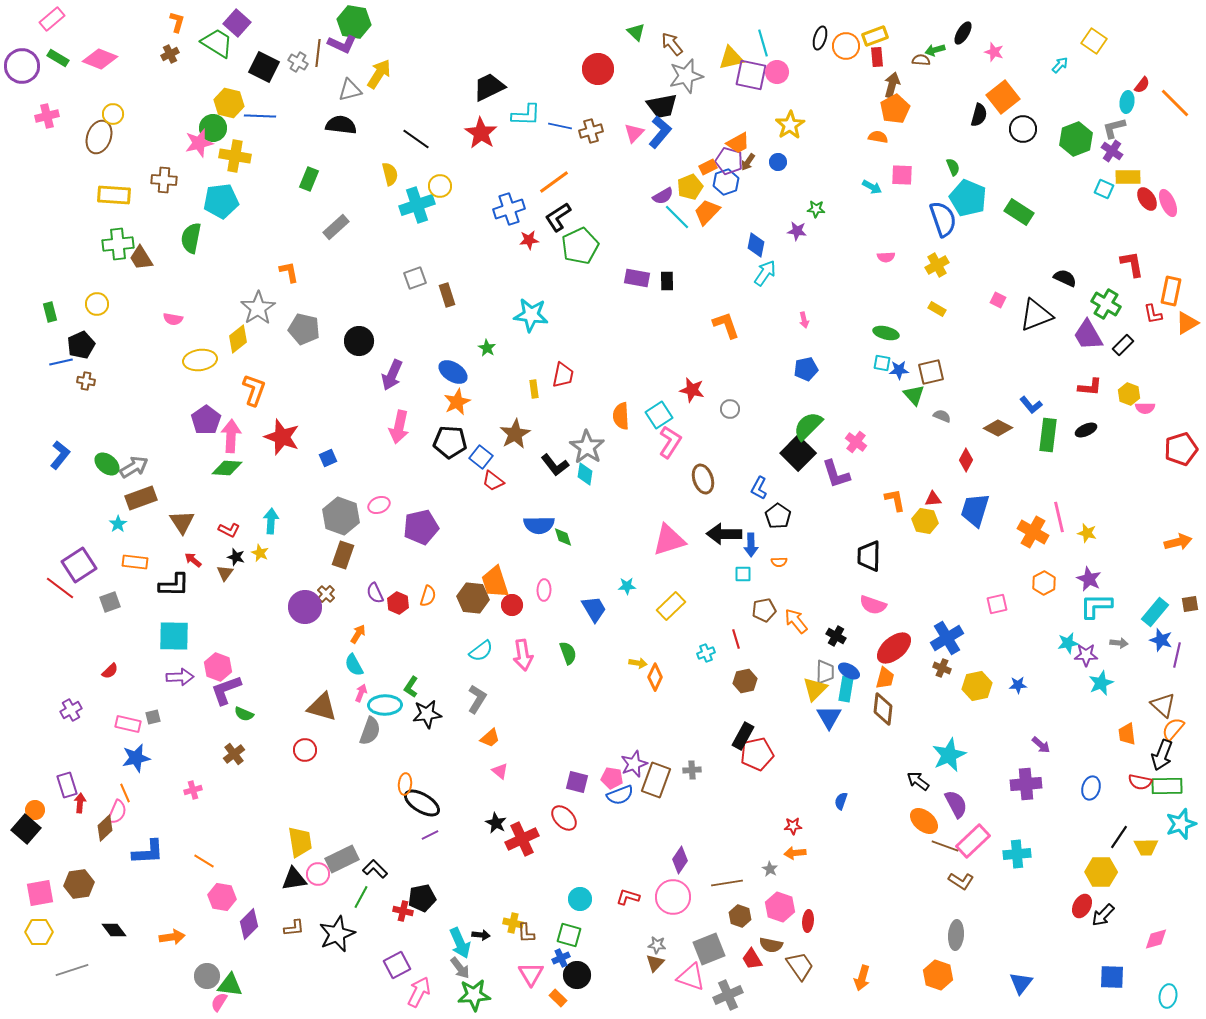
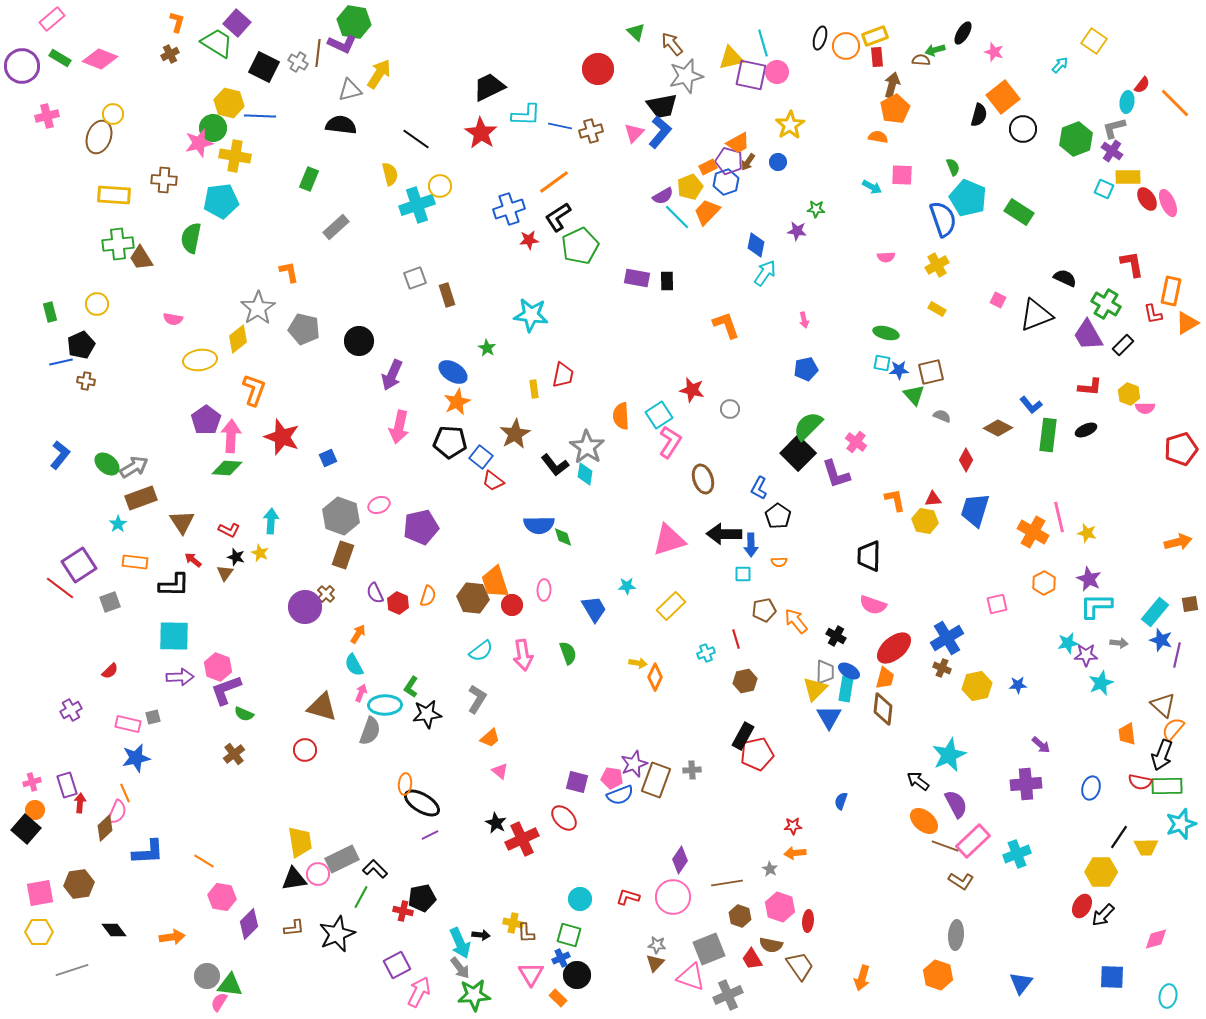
green rectangle at (58, 58): moved 2 px right
pink cross at (193, 790): moved 161 px left, 8 px up
cyan cross at (1017, 854): rotated 16 degrees counterclockwise
